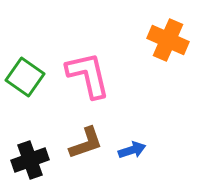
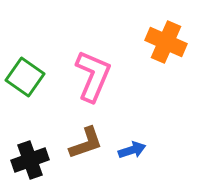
orange cross: moved 2 px left, 2 px down
pink L-shape: moved 5 px right, 1 px down; rotated 36 degrees clockwise
